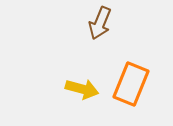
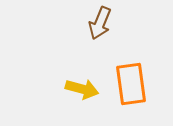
orange rectangle: rotated 30 degrees counterclockwise
